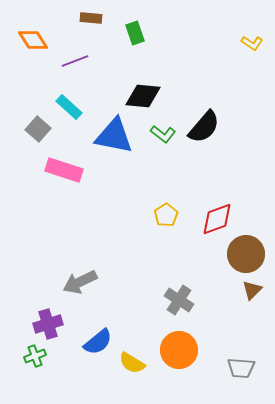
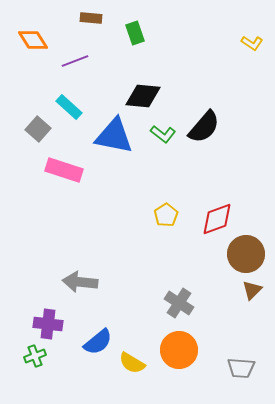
gray arrow: rotated 32 degrees clockwise
gray cross: moved 3 px down
purple cross: rotated 24 degrees clockwise
